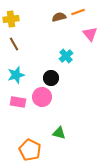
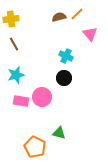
orange line: moved 1 px left, 2 px down; rotated 24 degrees counterclockwise
cyan cross: rotated 24 degrees counterclockwise
black circle: moved 13 px right
pink rectangle: moved 3 px right, 1 px up
orange pentagon: moved 5 px right, 3 px up
